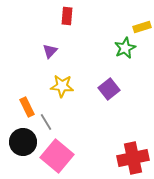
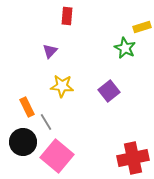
green star: rotated 20 degrees counterclockwise
purple square: moved 2 px down
